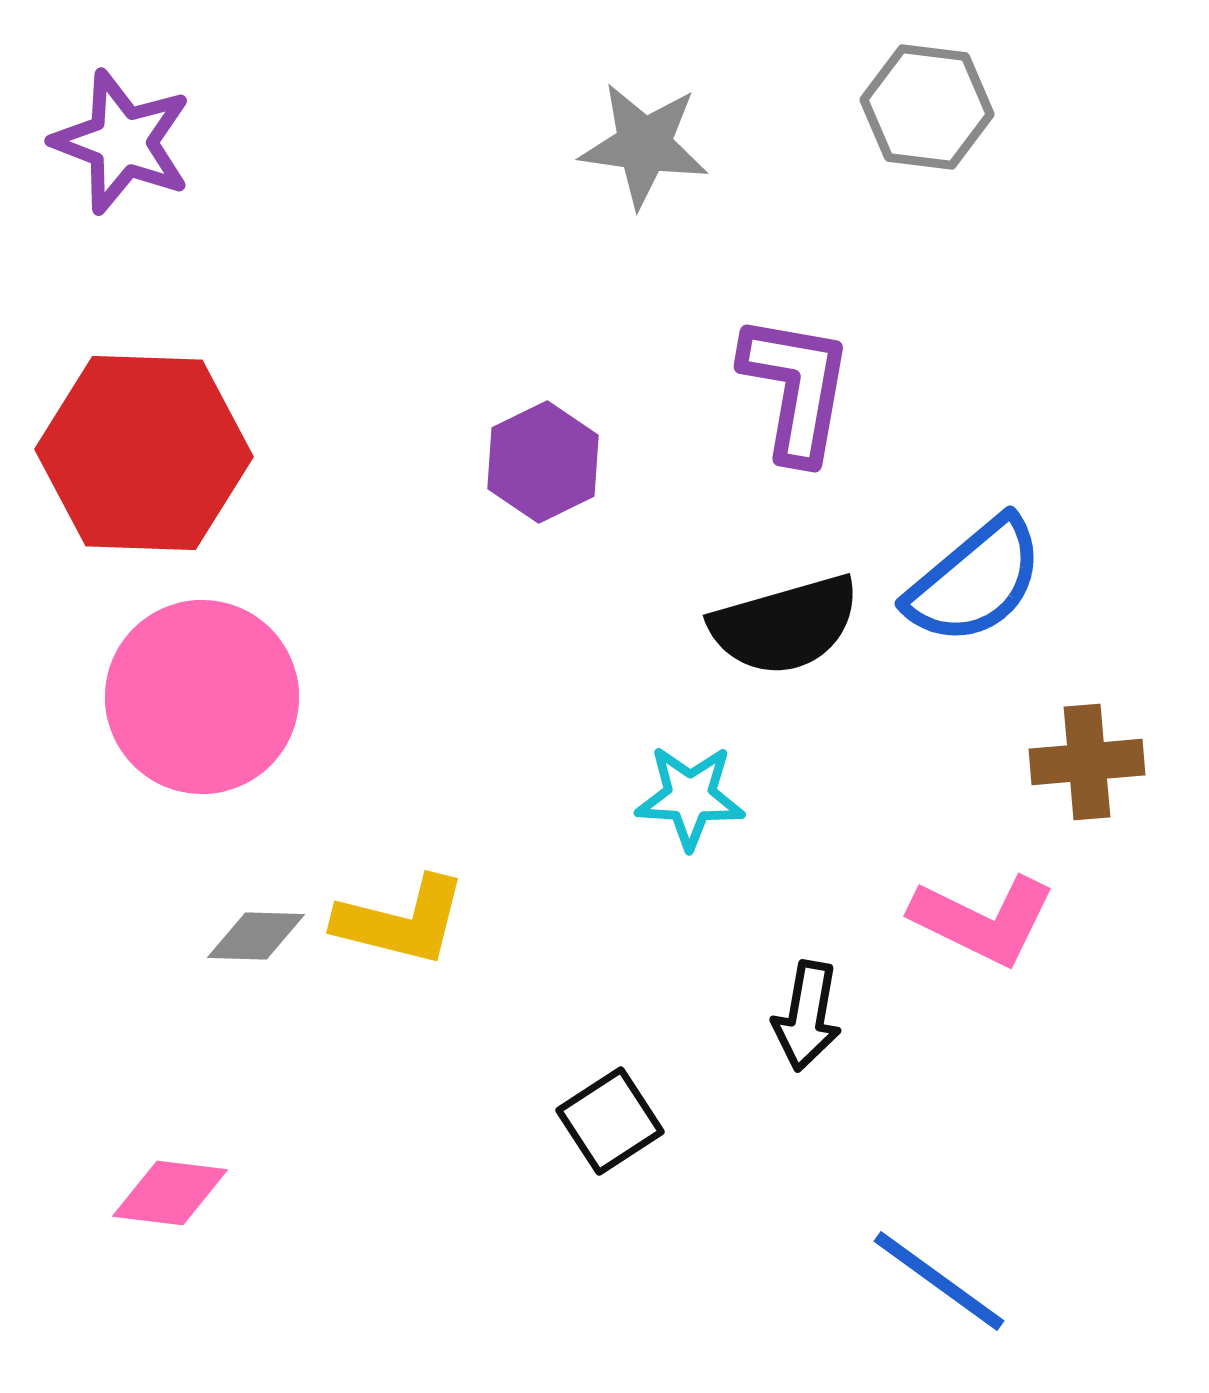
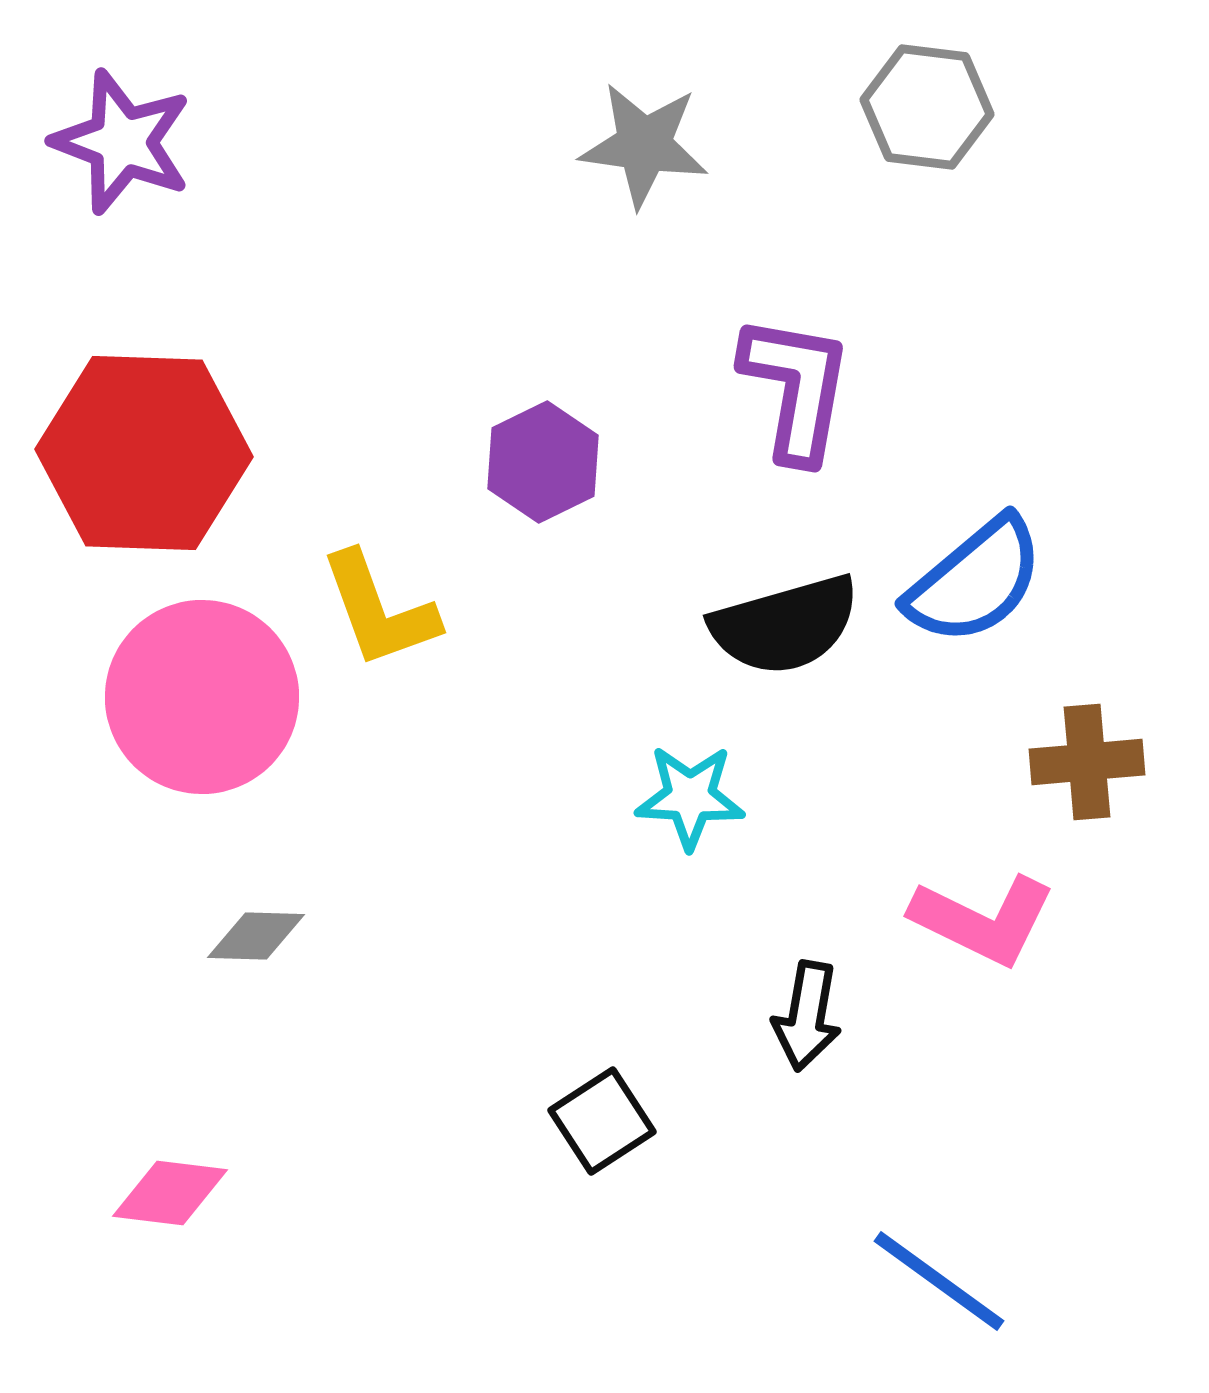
yellow L-shape: moved 22 px left, 311 px up; rotated 56 degrees clockwise
black square: moved 8 px left
